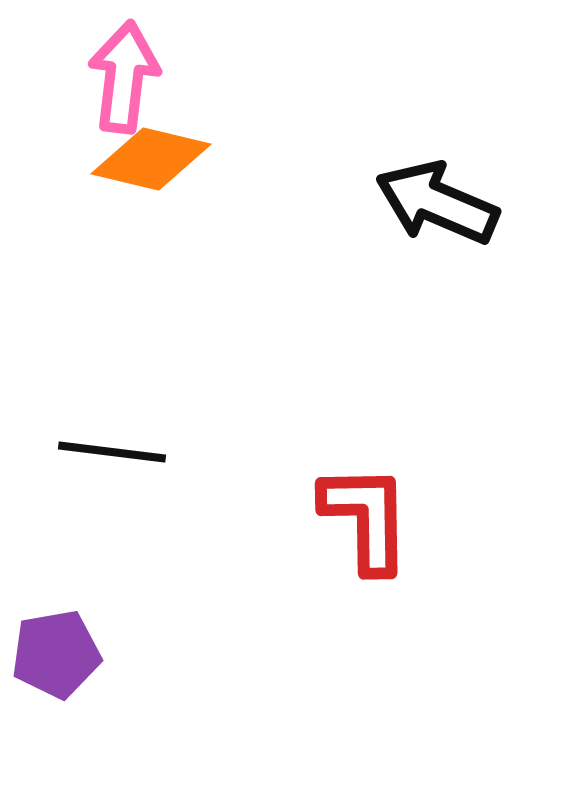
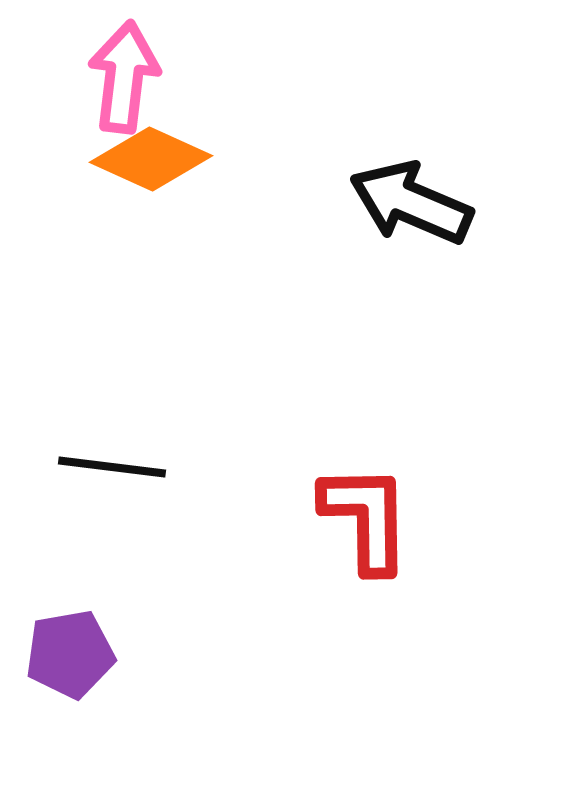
orange diamond: rotated 11 degrees clockwise
black arrow: moved 26 px left
black line: moved 15 px down
purple pentagon: moved 14 px right
